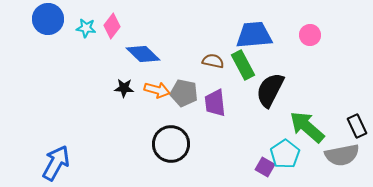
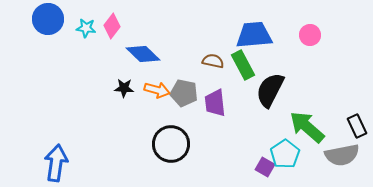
blue arrow: rotated 21 degrees counterclockwise
